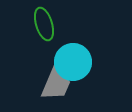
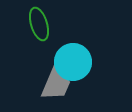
green ellipse: moved 5 px left
